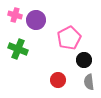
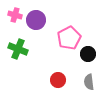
black circle: moved 4 px right, 6 px up
